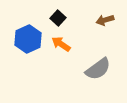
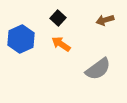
blue hexagon: moved 7 px left
